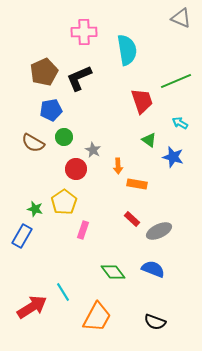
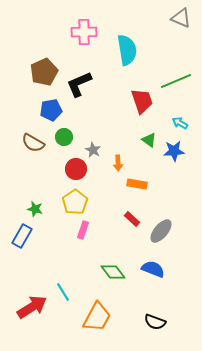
black L-shape: moved 6 px down
blue star: moved 1 px right, 6 px up; rotated 20 degrees counterclockwise
orange arrow: moved 3 px up
yellow pentagon: moved 11 px right
gray ellipse: moved 2 px right; rotated 25 degrees counterclockwise
